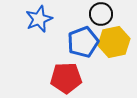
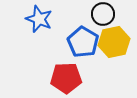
black circle: moved 2 px right
blue star: rotated 28 degrees counterclockwise
blue pentagon: rotated 20 degrees counterclockwise
